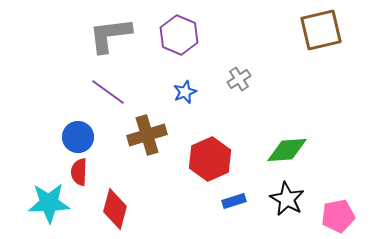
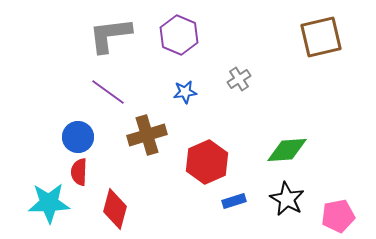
brown square: moved 7 px down
blue star: rotated 15 degrees clockwise
red hexagon: moved 3 px left, 3 px down
